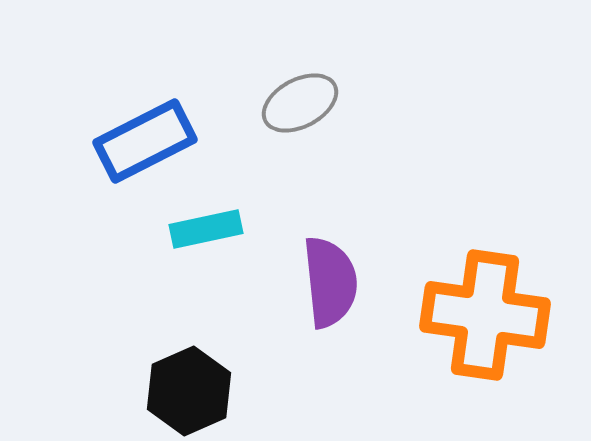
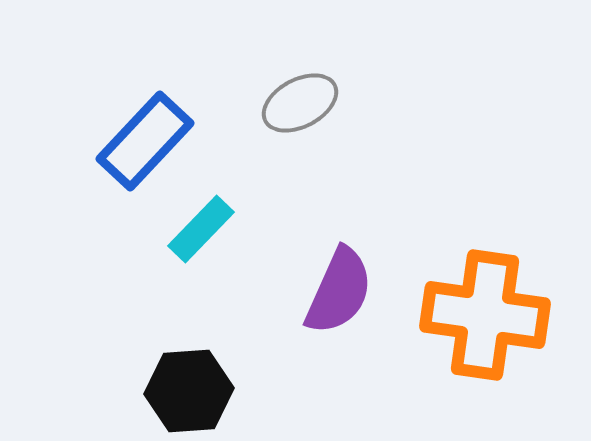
blue rectangle: rotated 20 degrees counterclockwise
cyan rectangle: moved 5 px left; rotated 34 degrees counterclockwise
purple semicircle: moved 9 px right, 9 px down; rotated 30 degrees clockwise
black hexagon: rotated 20 degrees clockwise
